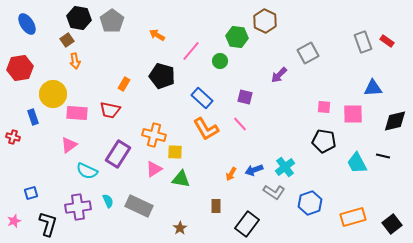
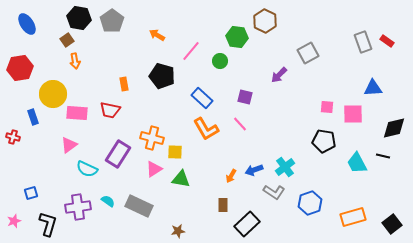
orange rectangle at (124, 84): rotated 40 degrees counterclockwise
pink square at (324, 107): moved 3 px right
black diamond at (395, 121): moved 1 px left, 7 px down
orange cross at (154, 135): moved 2 px left, 3 px down
cyan semicircle at (87, 171): moved 2 px up
orange arrow at (231, 174): moved 2 px down
cyan semicircle at (108, 201): rotated 32 degrees counterclockwise
brown rectangle at (216, 206): moved 7 px right, 1 px up
black rectangle at (247, 224): rotated 10 degrees clockwise
brown star at (180, 228): moved 2 px left, 3 px down; rotated 24 degrees clockwise
